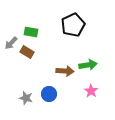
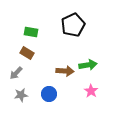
gray arrow: moved 5 px right, 30 px down
brown rectangle: moved 1 px down
gray star: moved 5 px left, 3 px up; rotated 24 degrees counterclockwise
